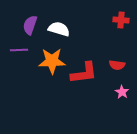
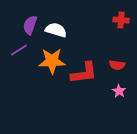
white semicircle: moved 3 px left, 1 px down
purple line: rotated 30 degrees counterclockwise
pink star: moved 3 px left, 1 px up
